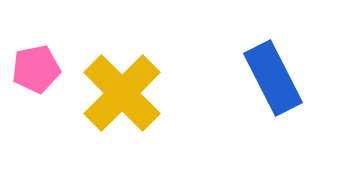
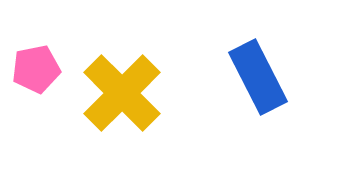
blue rectangle: moved 15 px left, 1 px up
